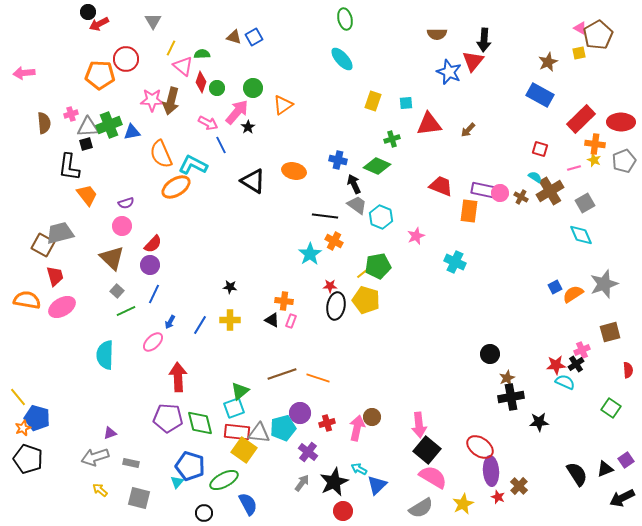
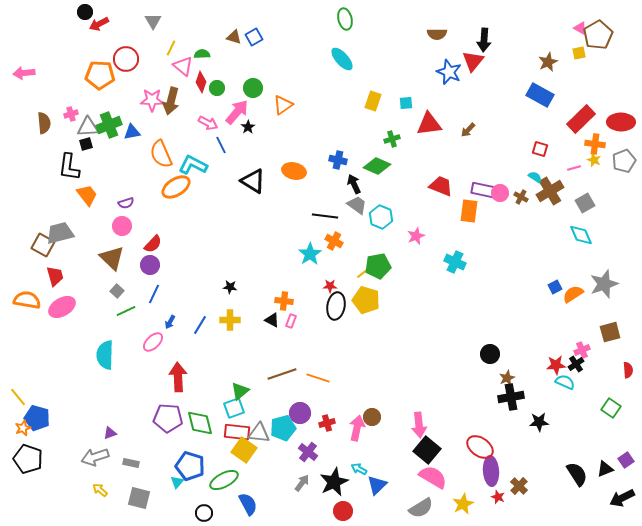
black circle at (88, 12): moved 3 px left
